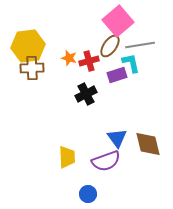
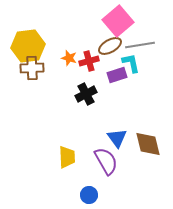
brown ellipse: rotated 25 degrees clockwise
purple semicircle: rotated 100 degrees counterclockwise
blue circle: moved 1 px right, 1 px down
